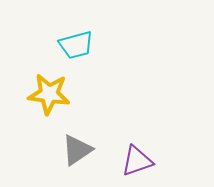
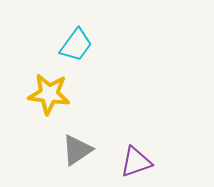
cyan trapezoid: rotated 39 degrees counterclockwise
purple triangle: moved 1 px left, 1 px down
